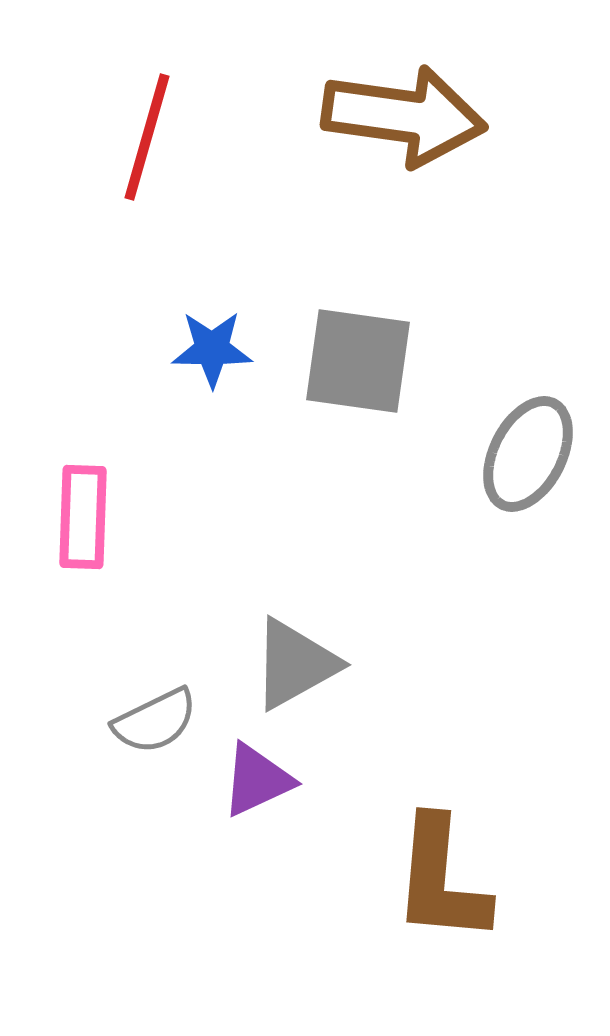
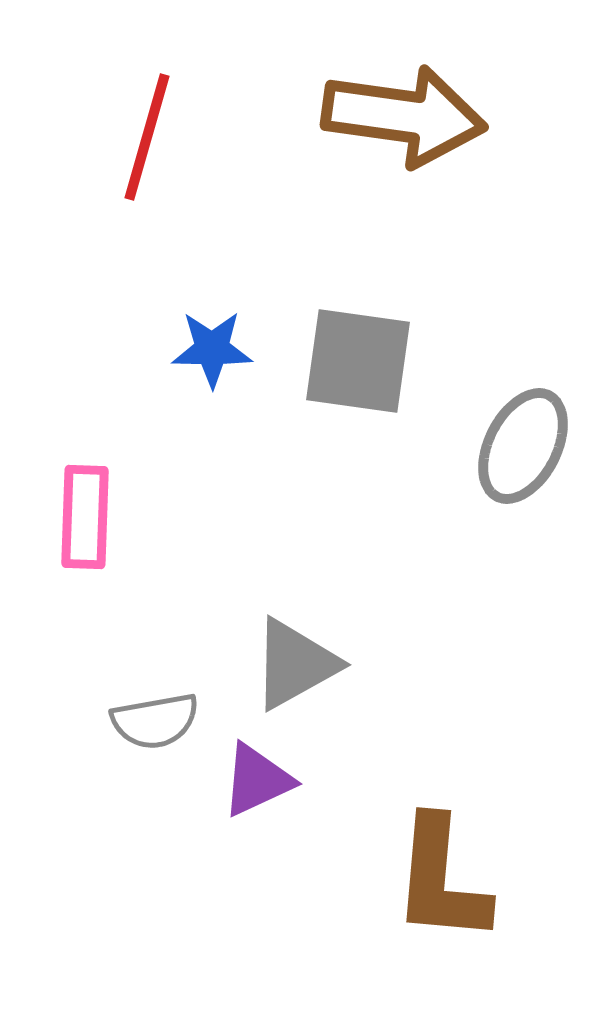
gray ellipse: moved 5 px left, 8 px up
pink rectangle: moved 2 px right
gray semicircle: rotated 16 degrees clockwise
